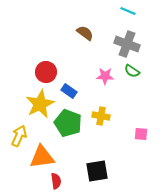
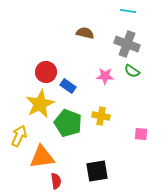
cyan line: rotated 14 degrees counterclockwise
brown semicircle: rotated 24 degrees counterclockwise
blue rectangle: moved 1 px left, 5 px up
